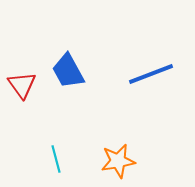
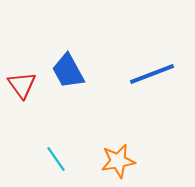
blue line: moved 1 px right
cyan line: rotated 20 degrees counterclockwise
